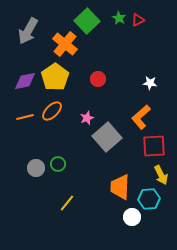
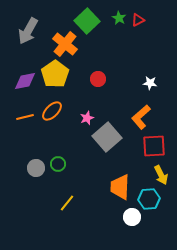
yellow pentagon: moved 3 px up
